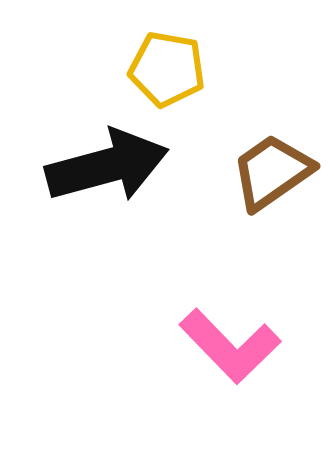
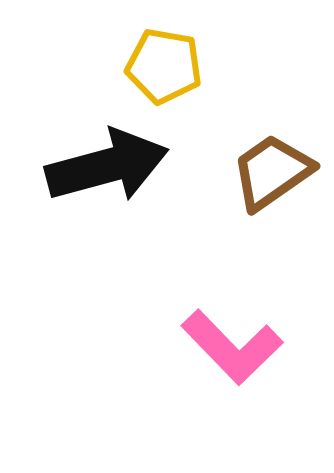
yellow pentagon: moved 3 px left, 3 px up
pink L-shape: moved 2 px right, 1 px down
